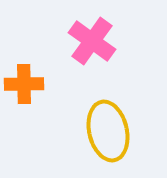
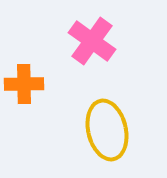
yellow ellipse: moved 1 px left, 1 px up
